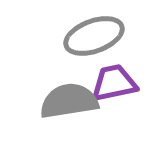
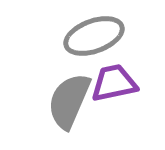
gray semicircle: rotated 58 degrees counterclockwise
